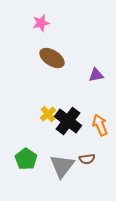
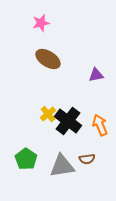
brown ellipse: moved 4 px left, 1 px down
gray triangle: rotated 44 degrees clockwise
